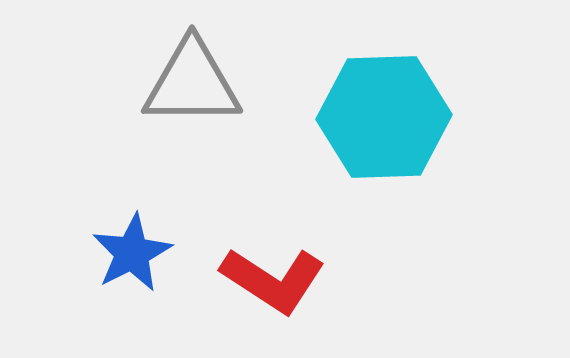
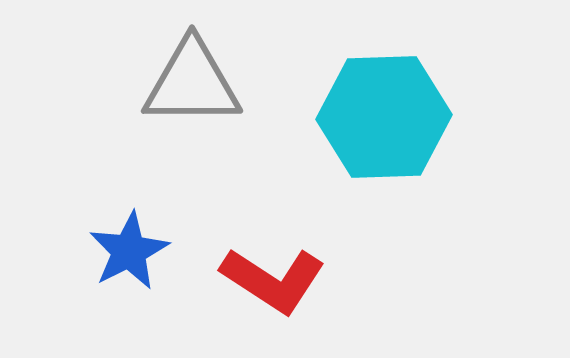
blue star: moved 3 px left, 2 px up
